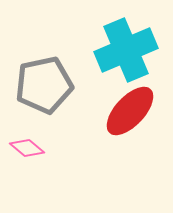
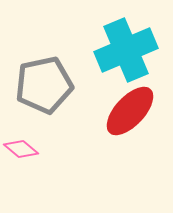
pink diamond: moved 6 px left, 1 px down
